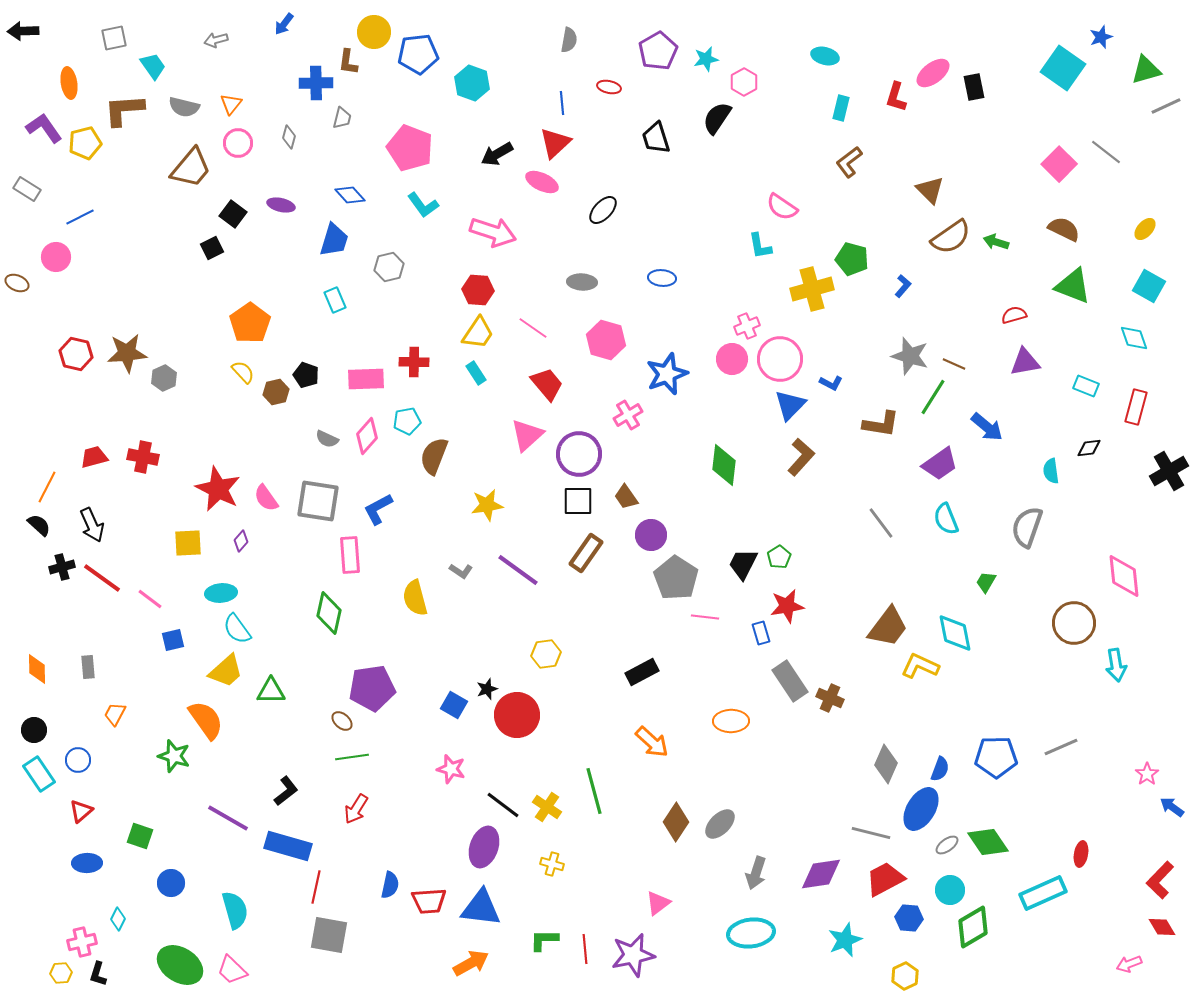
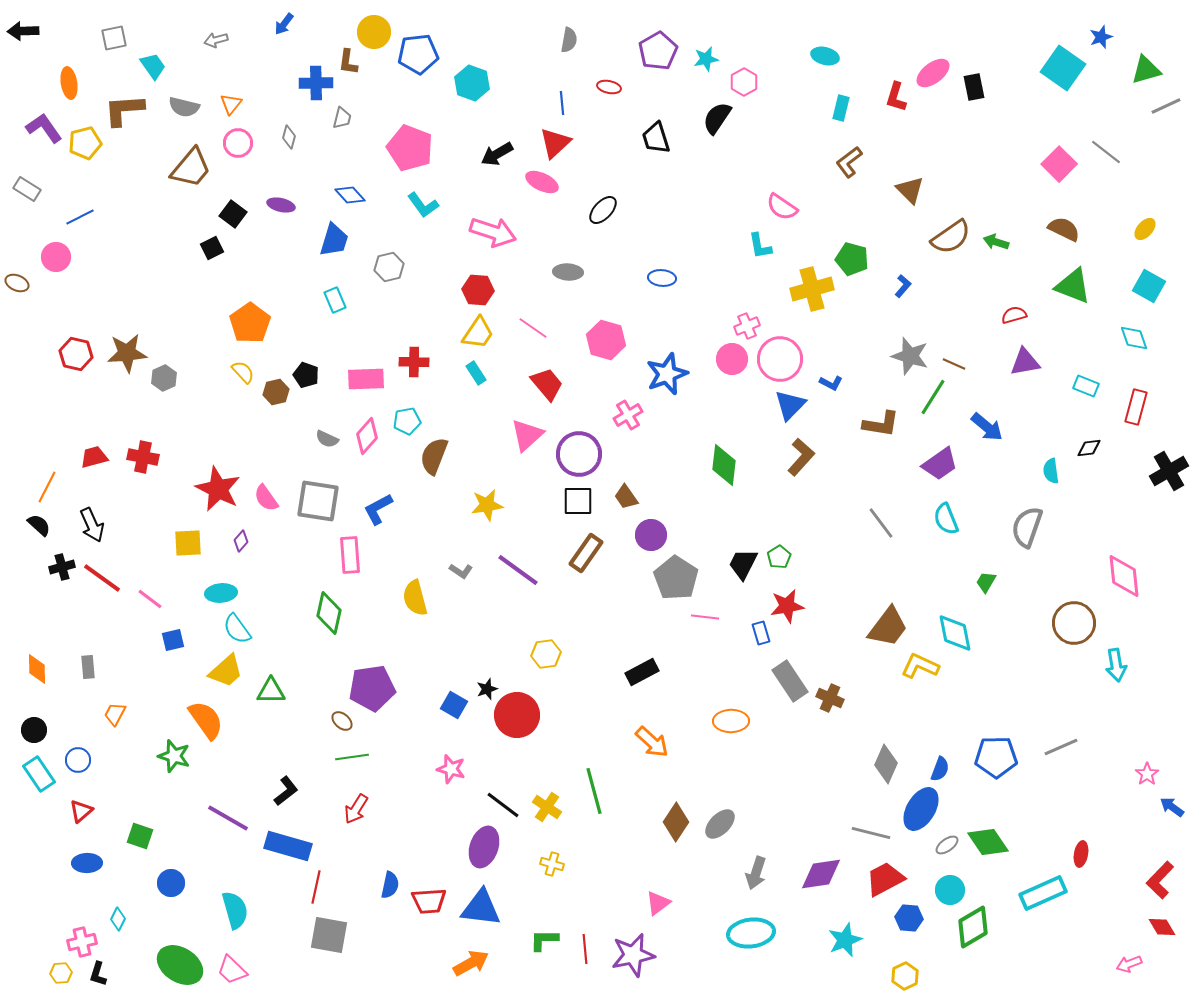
brown triangle at (930, 190): moved 20 px left
gray ellipse at (582, 282): moved 14 px left, 10 px up
